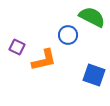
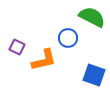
blue circle: moved 3 px down
